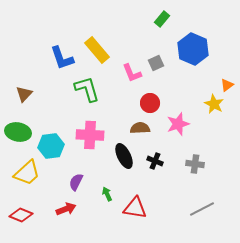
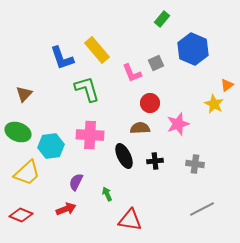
green ellipse: rotated 10 degrees clockwise
black cross: rotated 28 degrees counterclockwise
red triangle: moved 5 px left, 12 px down
